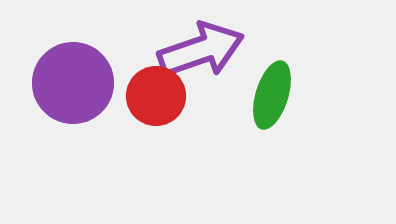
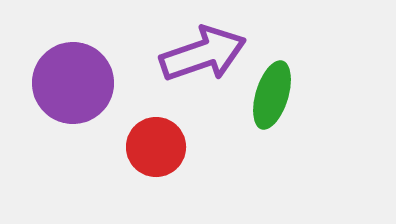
purple arrow: moved 2 px right, 4 px down
red circle: moved 51 px down
